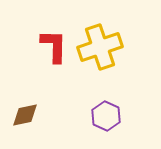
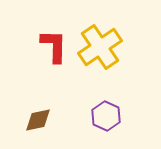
yellow cross: rotated 15 degrees counterclockwise
brown diamond: moved 13 px right, 5 px down
